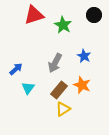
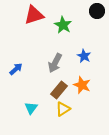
black circle: moved 3 px right, 4 px up
cyan triangle: moved 3 px right, 20 px down
